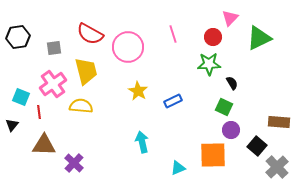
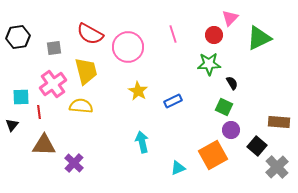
red circle: moved 1 px right, 2 px up
cyan square: rotated 24 degrees counterclockwise
orange square: rotated 28 degrees counterclockwise
